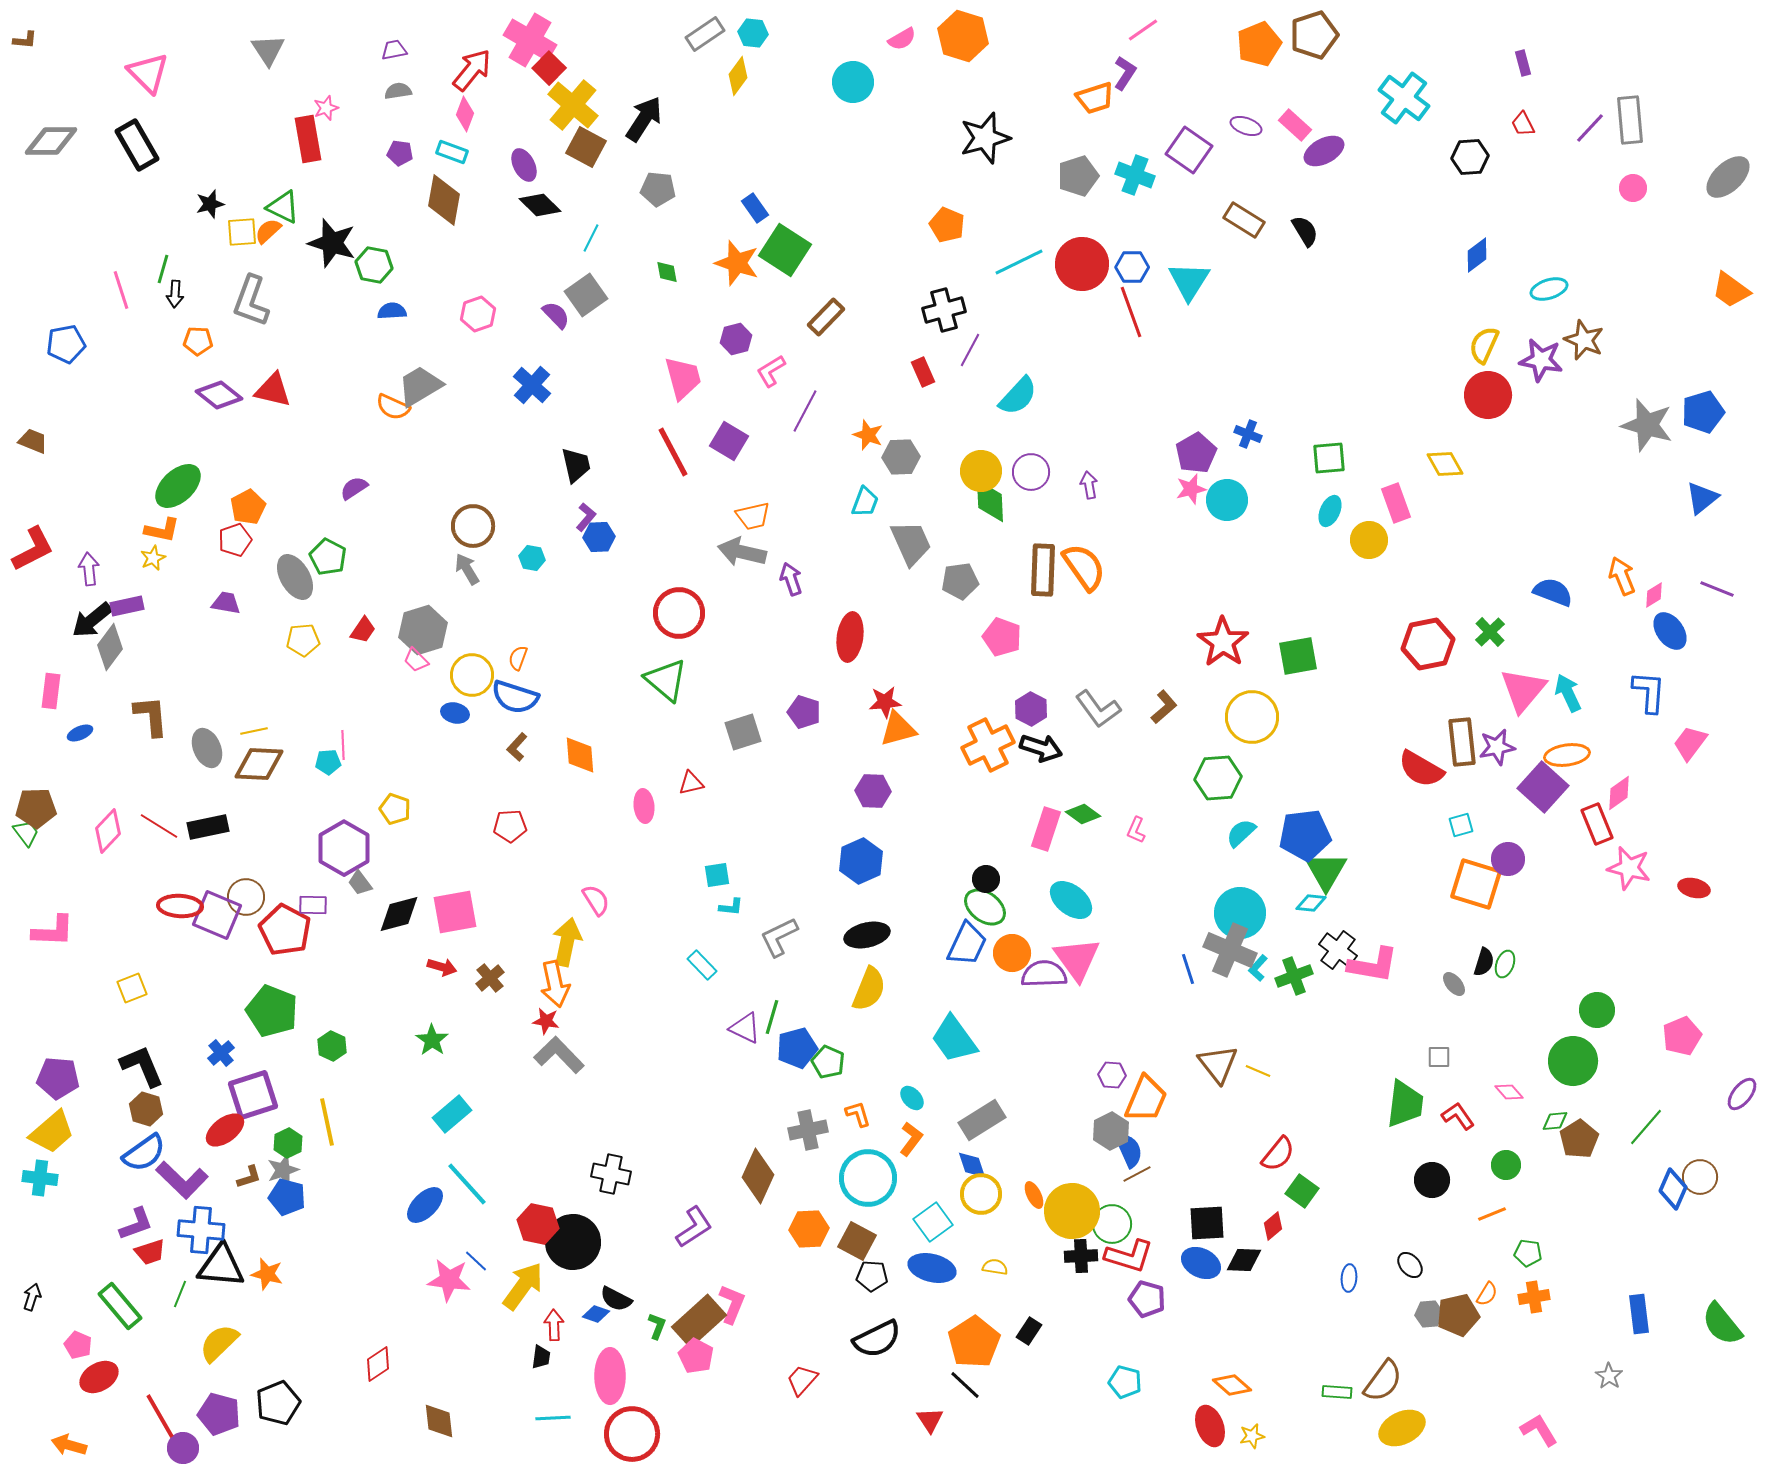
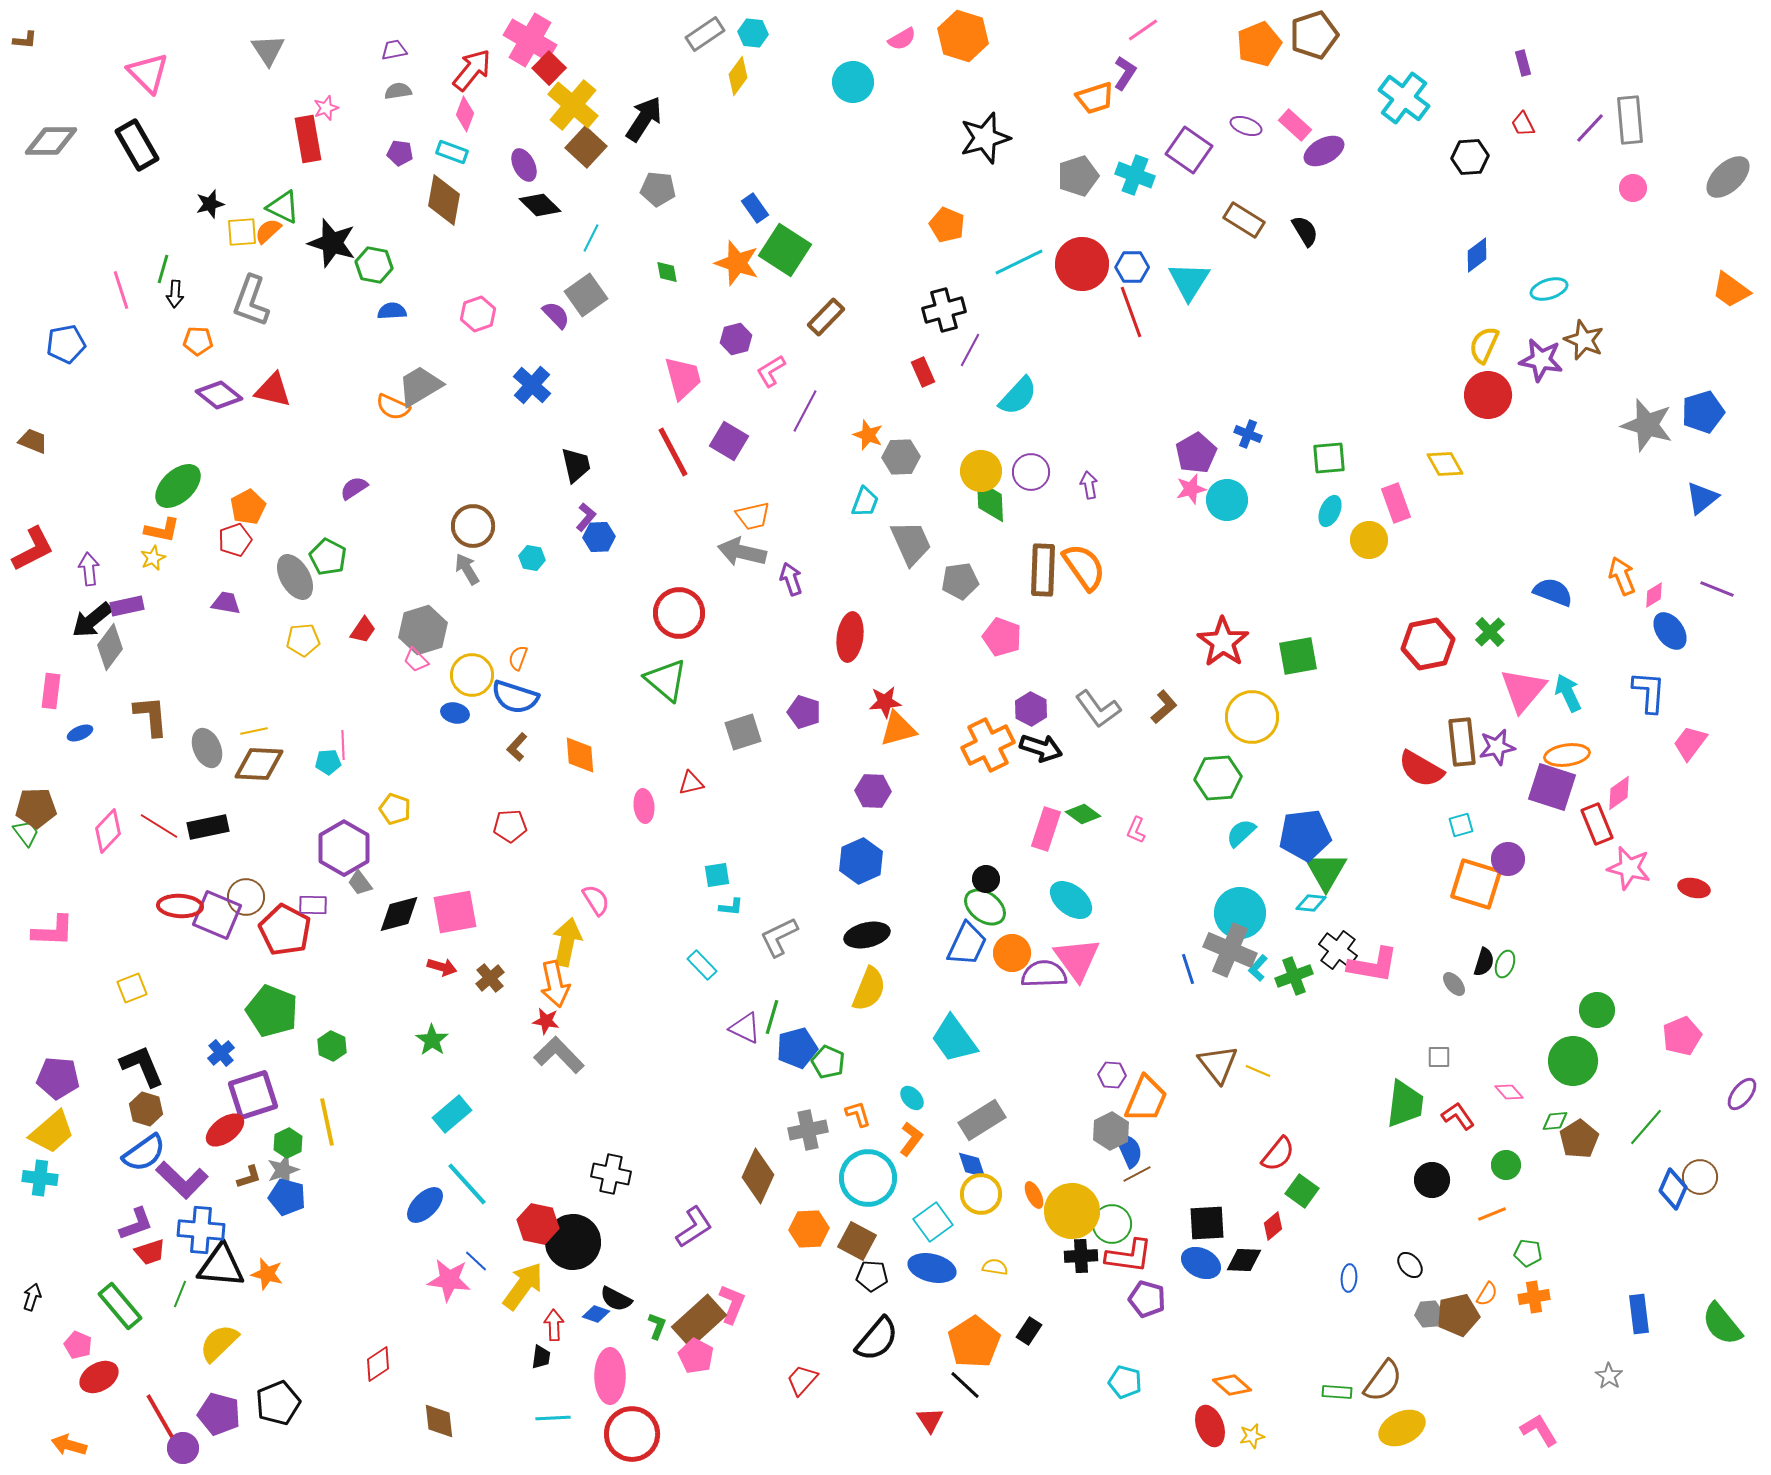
brown square at (586, 147): rotated 15 degrees clockwise
purple square at (1543, 787): moved 9 px right; rotated 24 degrees counterclockwise
red L-shape at (1129, 1256): rotated 9 degrees counterclockwise
black semicircle at (877, 1339): rotated 24 degrees counterclockwise
